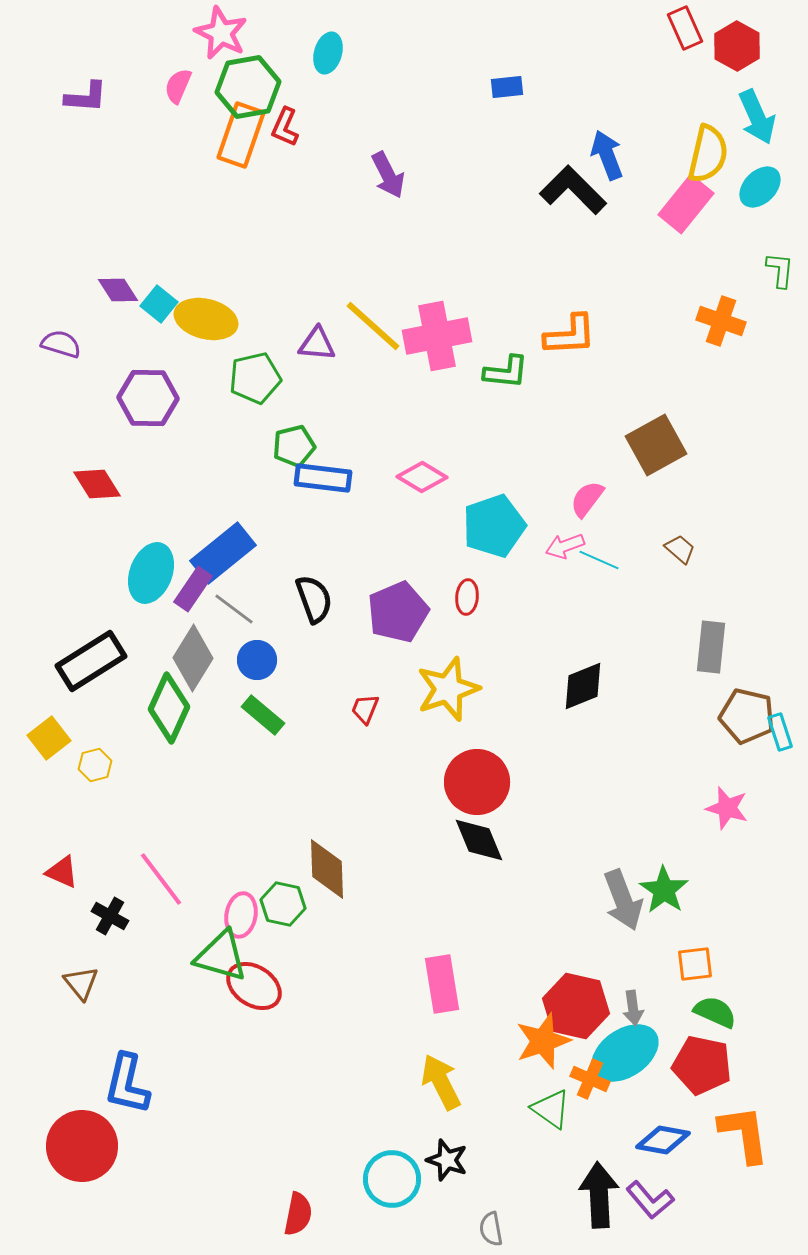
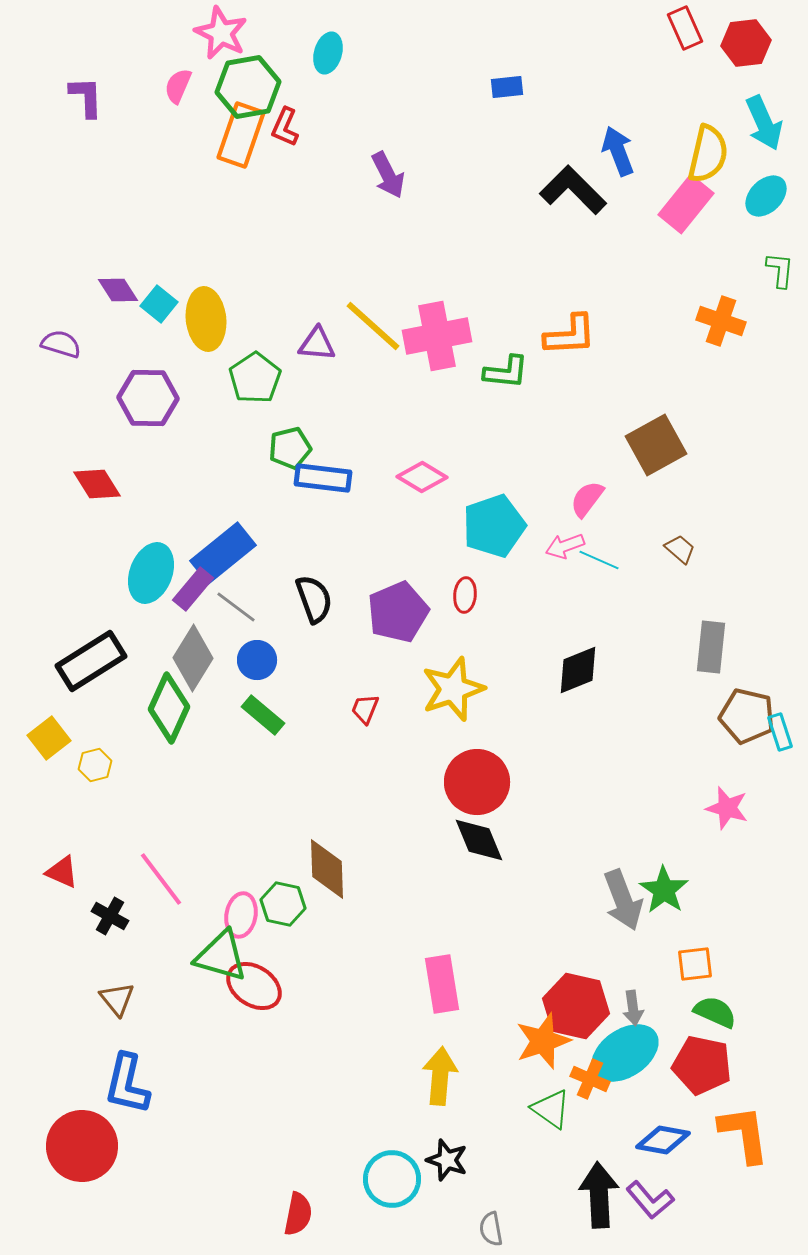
red hexagon at (737, 46): moved 9 px right, 3 px up; rotated 24 degrees clockwise
purple L-shape at (86, 97): rotated 96 degrees counterclockwise
cyan arrow at (757, 117): moved 7 px right, 6 px down
blue arrow at (607, 155): moved 11 px right, 4 px up
cyan ellipse at (760, 187): moved 6 px right, 9 px down
yellow ellipse at (206, 319): rotated 70 degrees clockwise
green pentagon at (255, 378): rotated 21 degrees counterclockwise
green pentagon at (294, 446): moved 4 px left, 2 px down
purple rectangle at (193, 589): rotated 6 degrees clockwise
red ellipse at (467, 597): moved 2 px left, 2 px up
gray line at (234, 609): moved 2 px right, 2 px up
black diamond at (583, 686): moved 5 px left, 16 px up
yellow star at (448, 689): moved 5 px right
brown triangle at (81, 983): moved 36 px right, 16 px down
yellow arrow at (441, 1082): moved 1 px left, 6 px up; rotated 32 degrees clockwise
